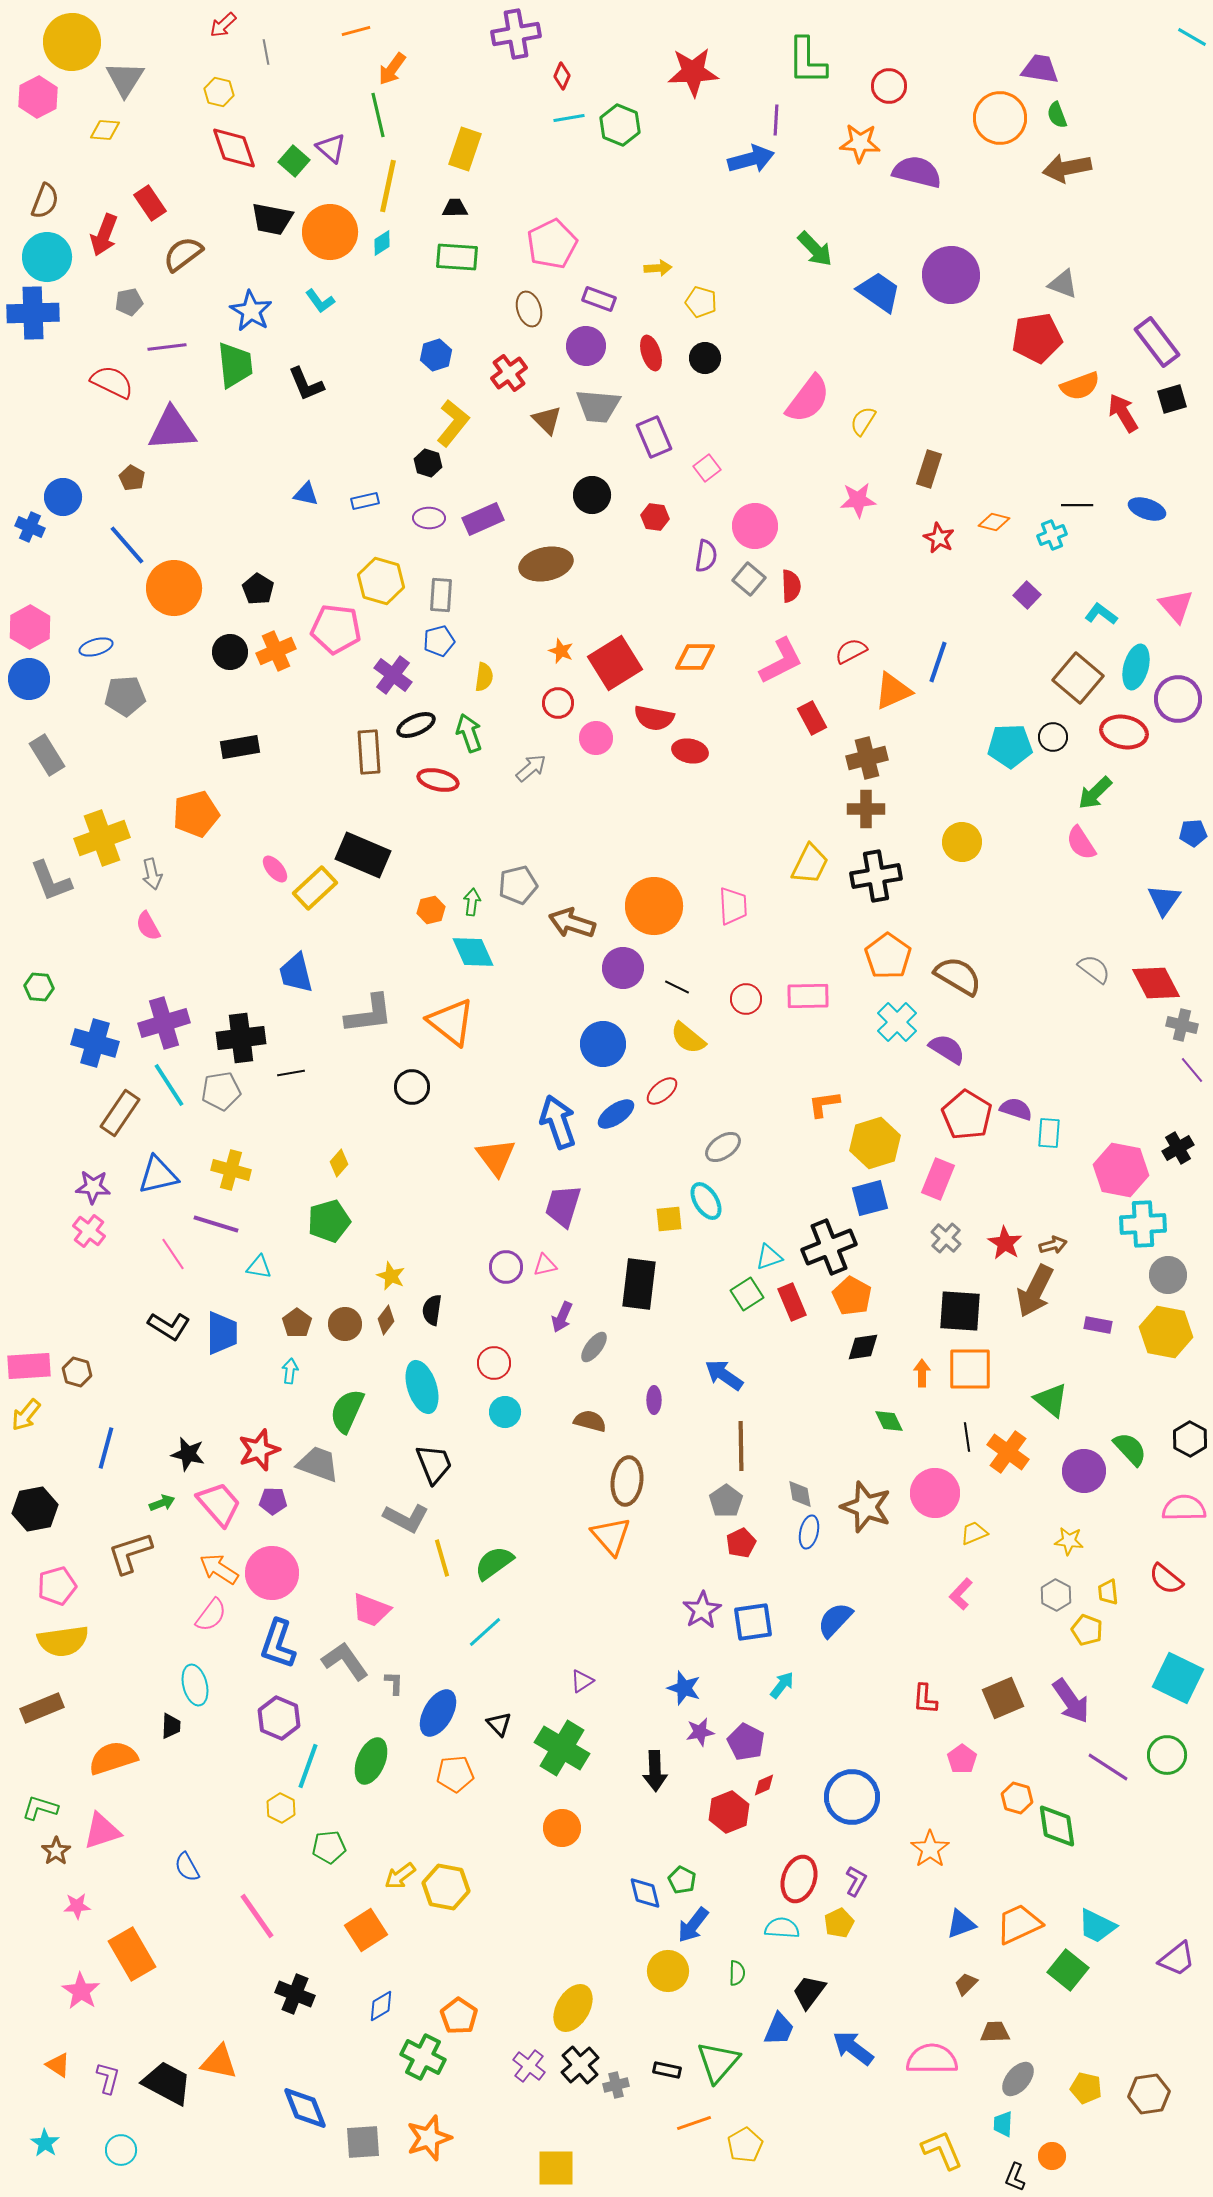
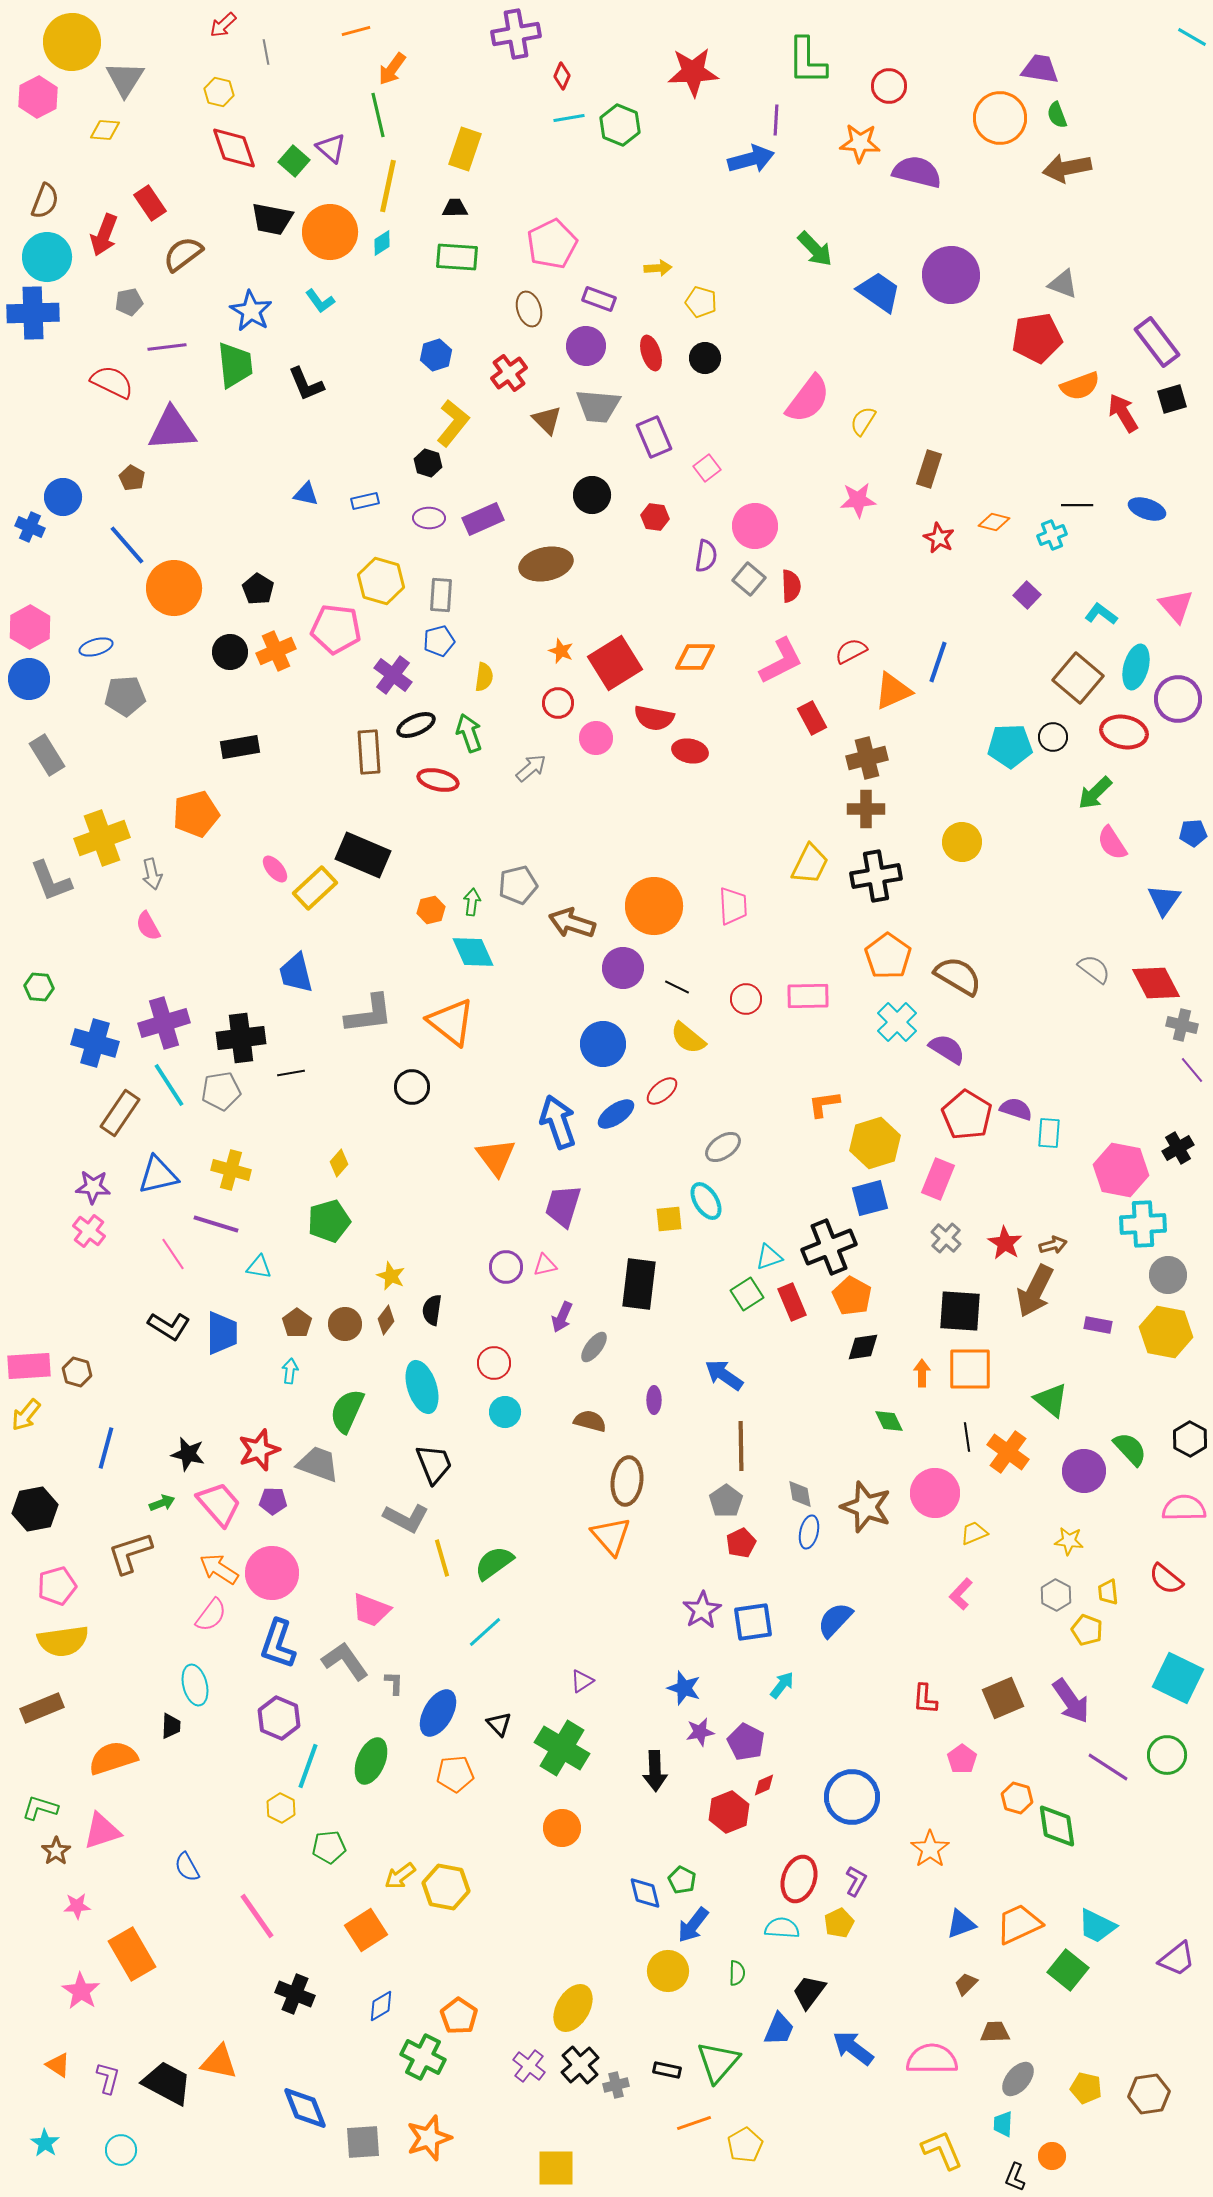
pink semicircle at (1081, 843): moved 31 px right
